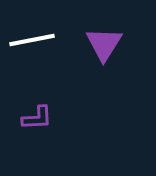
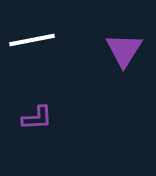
purple triangle: moved 20 px right, 6 px down
